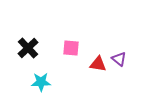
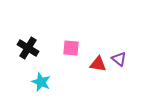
black cross: rotated 15 degrees counterclockwise
cyan star: rotated 24 degrees clockwise
